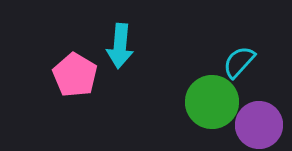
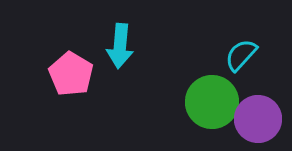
cyan semicircle: moved 2 px right, 7 px up
pink pentagon: moved 4 px left, 1 px up
purple circle: moved 1 px left, 6 px up
